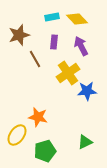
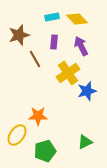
blue star: rotated 12 degrees counterclockwise
orange star: moved 1 px up; rotated 12 degrees counterclockwise
